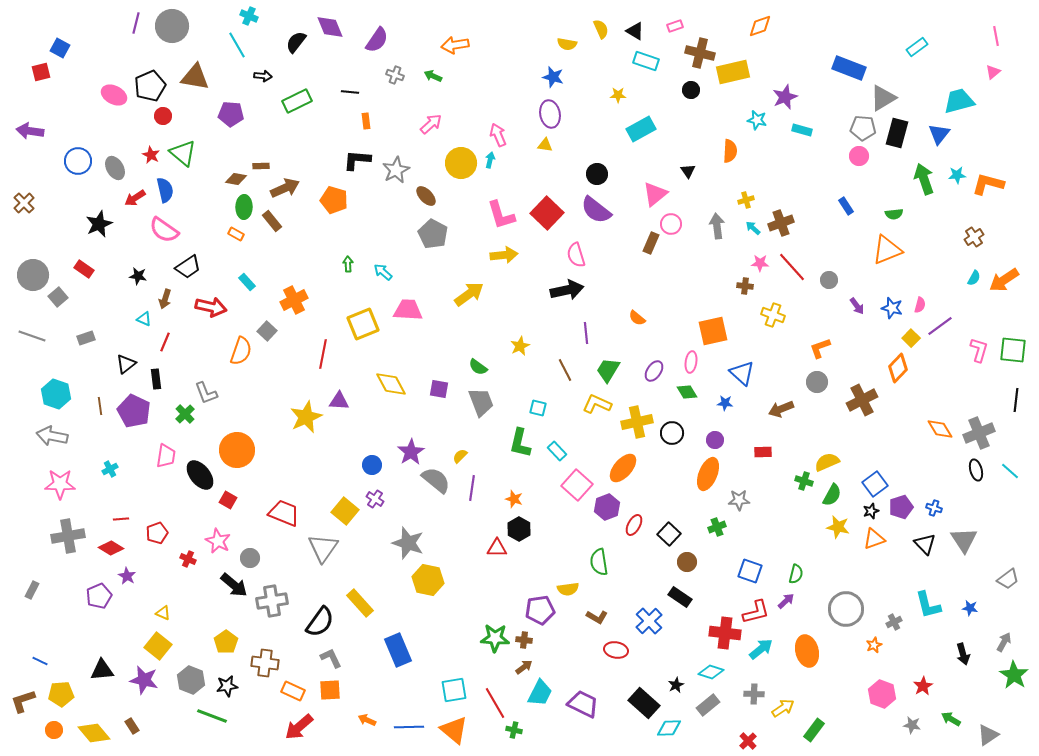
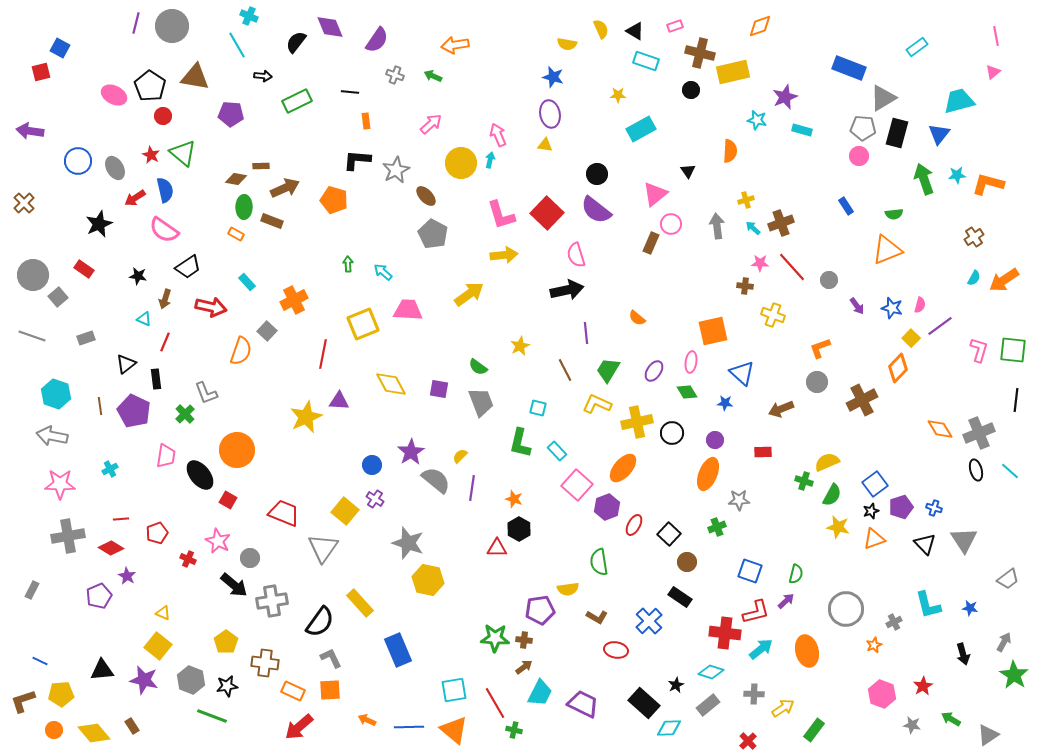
black pentagon at (150, 86): rotated 16 degrees counterclockwise
brown rectangle at (272, 221): rotated 30 degrees counterclockwise
